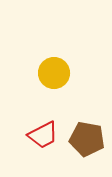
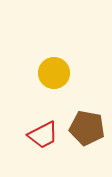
brown pentagon: moved 11 px up
